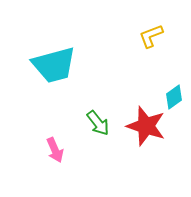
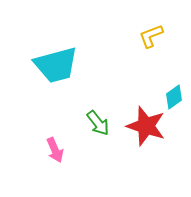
cyan trapezoid: moved 2 px right
